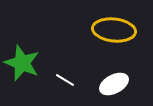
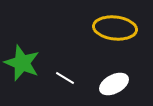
yellow ellipse: moved 1 px right, 2 px up
white line: moved 2 px up
